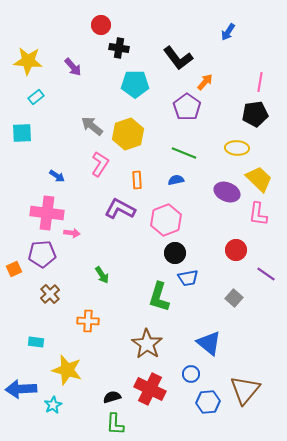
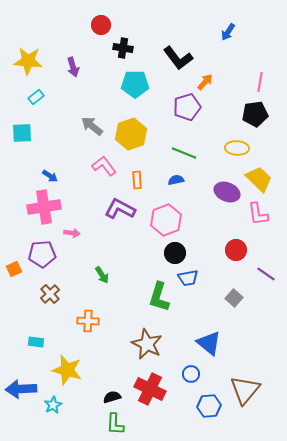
black cross at (119, 48): moved 4 px right
purple arrow at (73, 67): rotated 24 degrees clockwise
purple pentagon at (187, 107): rotated 20 degrees clockwise
yellow hexagon at (128, 134): moved 3 px right
pink L-shape at (100, 164): moved 4 px right, 2 px down; rotated 70 degrees counterclockwise
blue arrow at (57, 176): moved 7 px left
pink cross at (47, 213): moved 3 px left, 6 px up; rotated 16 degrees counterclockwise
pink L-shape at (258, 214): rotated 15 degrees counterclockwise
brown star at (147, 344): rotated 8 degrees counterclockwise
blue hexagon at (208, 402): moved 1 px right, 4 px down
